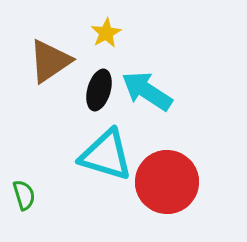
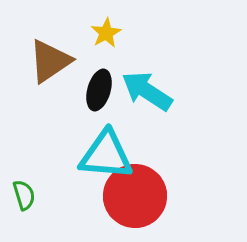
cyan triangle: rotated 12 degrees counterclockwise
red circle: moved 32 px left, 14 px down
